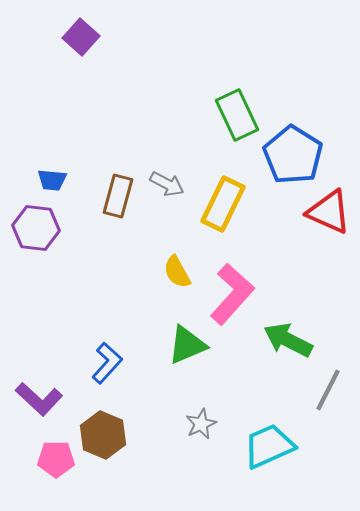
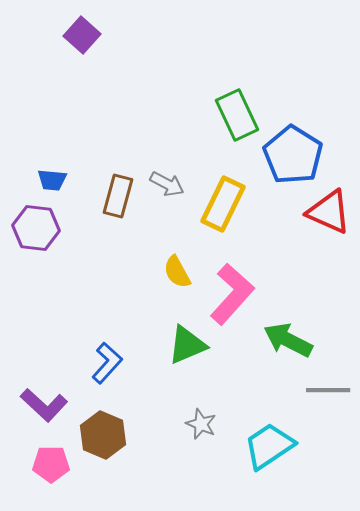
purple square: moved 1 px right, 2 px up
gray line: rotated 63 degrees clockwise
purple L-shape: moved 5 px right, 6 px down
gray star: rotated 24 degrees counterclockwise
cyan trapezoid: rotated 10 degrees counterclockwise
pink pentagon: moved 5 px left, 5 px down
